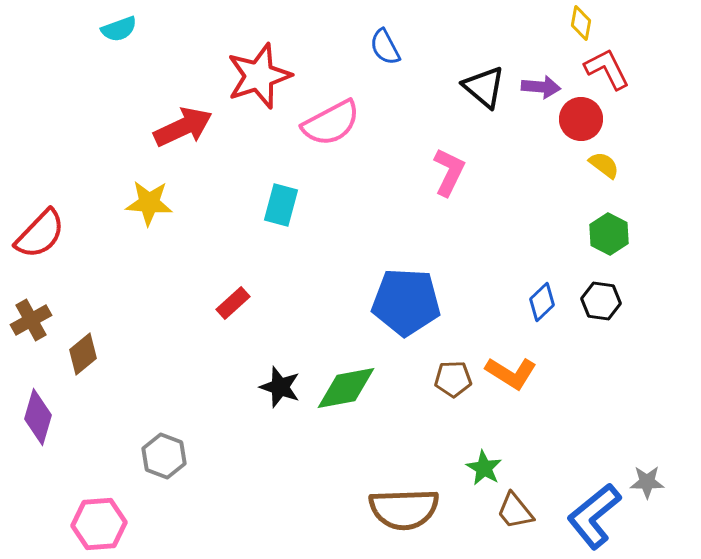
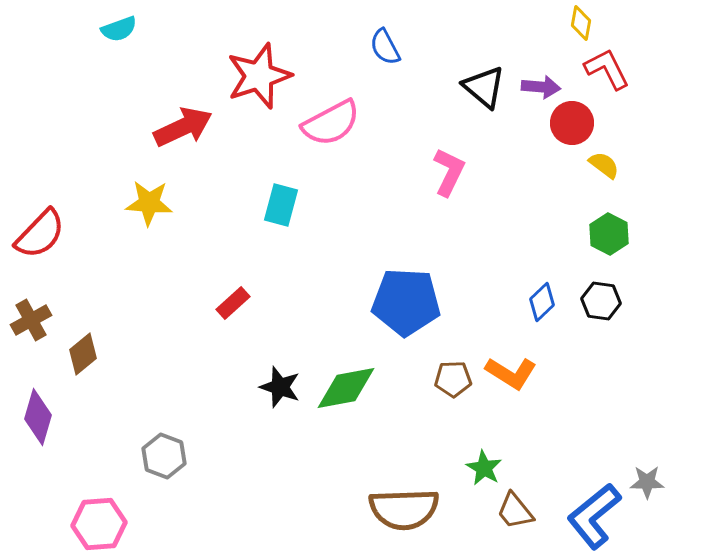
red circle: moved 9 px left, 4 px down
